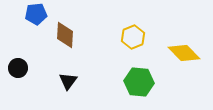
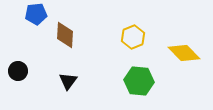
black circle: moved 3 px down
green hexagon: moved 1 px up
